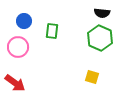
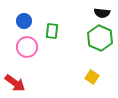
pink circle: moved 9 px right
yellow square: rotated 16 degrees clockwise
